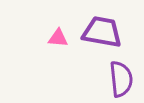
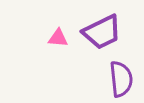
purple trapezoid: rotated 144 degrees clockwise
